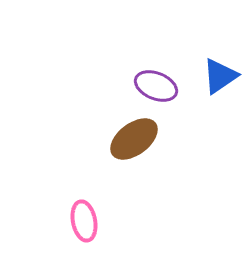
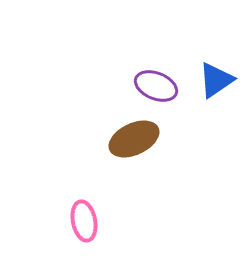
blue triangle: moved 4 px left, 4 px down
brown ellipse: rotated 12 degrees clockwise
